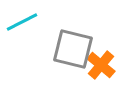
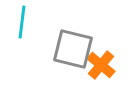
cyan line: rotated 56 degrees counterclockwise
